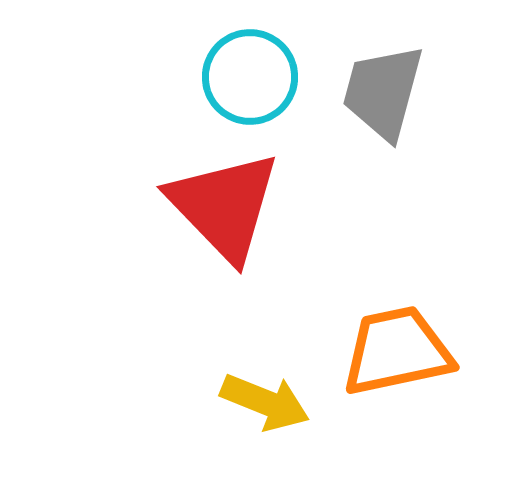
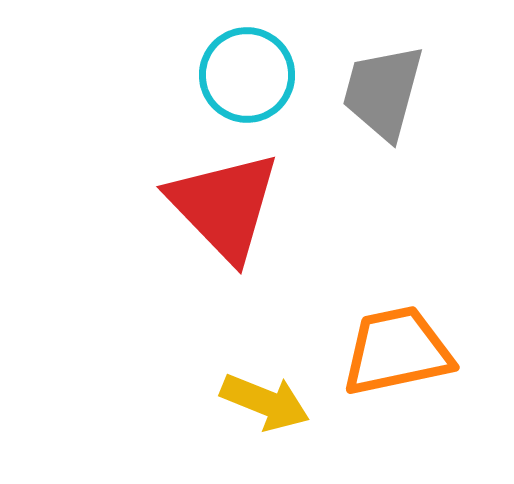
cyan circle: moved 3 px left, 2 px up
